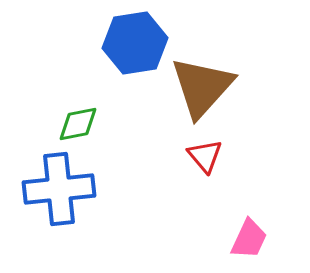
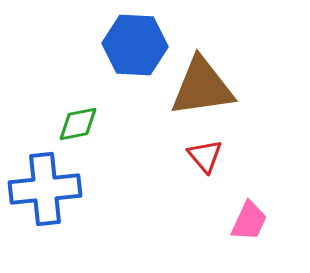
blue hexagon: moved 2 px down; rotated 12 degrees clockwise
brown triangle: rotated 40 degrees clockwise
blue cross: moved 14 px left
pink trapezoid: moved 18 px up
